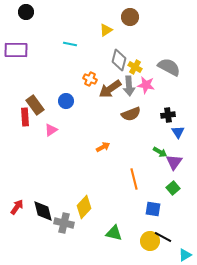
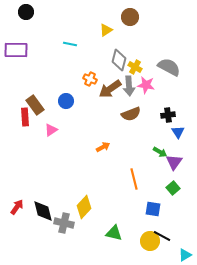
black line: moved 1 px left, 1 px up
